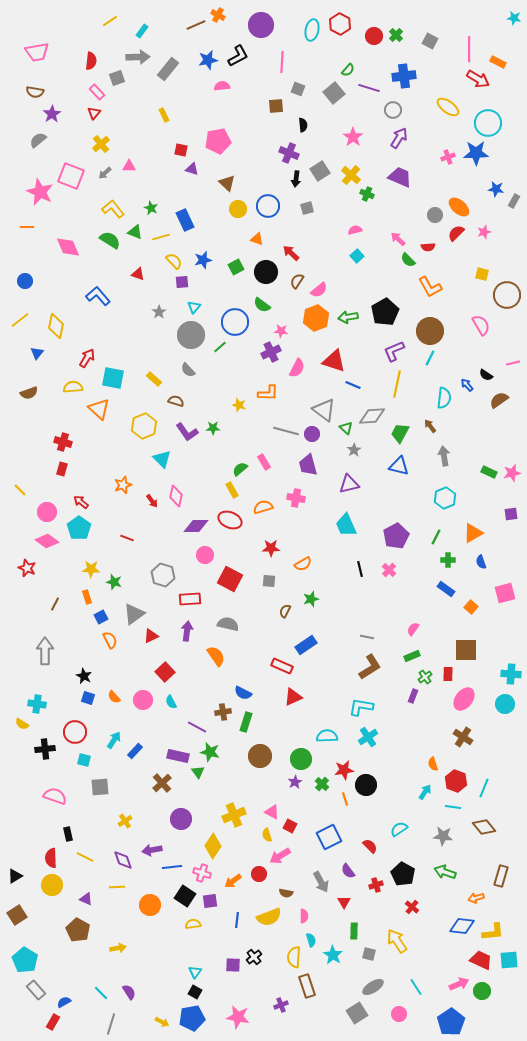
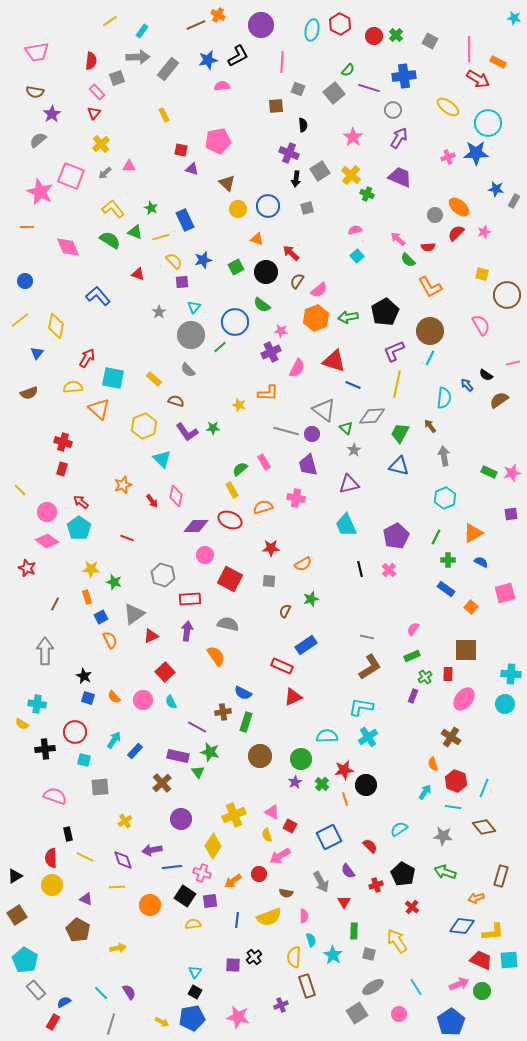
blue semicircle at (481, 562): rotated 136 degrees clockwise
brown cross at (463, 737): moved 12 px left
